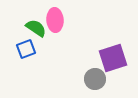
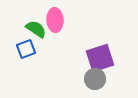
green semicircle: moved 1 px down
purple square: moved 13 px left
